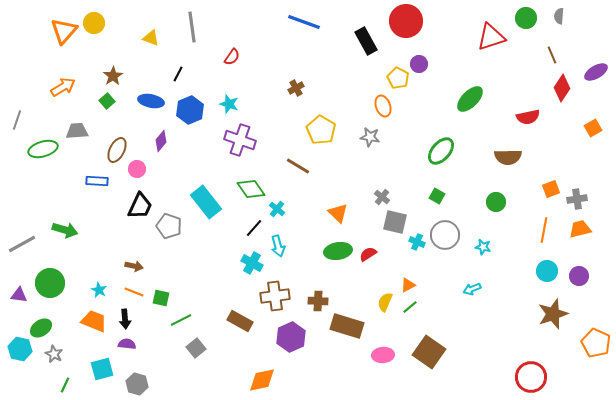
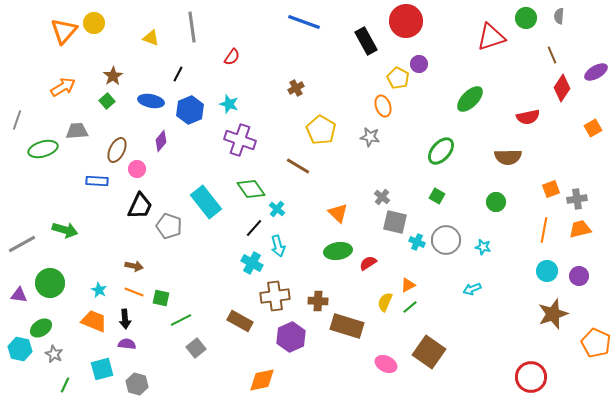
gray circle at (445, 235): moved 1 px right, 5 px down
red semicircle at (368, 254): moved 9 px down
pink ellipse at (383, 355): moved 3 px right, 9 px down; rotated 30 degrees clockwise
